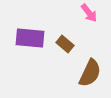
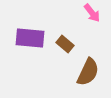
pink arrow: moved 3 px right
brown semicircle: moved 2 px left, 1 px up
